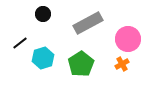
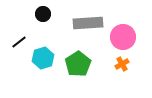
gray rectangle: rotated 24 degrees clockwise
pink circle: moved 5 px left, 2 px up
black line: moved 1 px left, 1 px up
green pentagon: moved 3 px left
